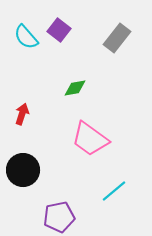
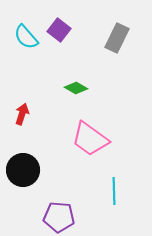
gray rectangle: rotated 12 degrees counterclockwise
green diamond: moved 1 px right; rotated 40 degrees clockwise
cyan line: rotated 52 degrees counterclockwise
purple pentagon: rotated 16 degrees clockwise
